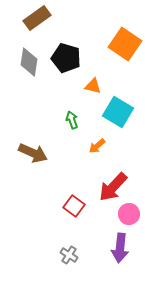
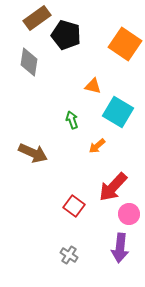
black pentagon: moved 23 px up
